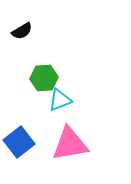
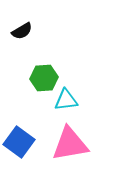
cyan triangle: moved 6 px right; rotated 15 degrees clockwise
blue square: rotated 16 degrees counterclockwise
